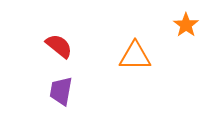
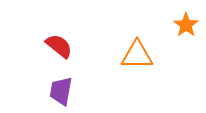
orange triangle: moved 2 px right, 1 px up
